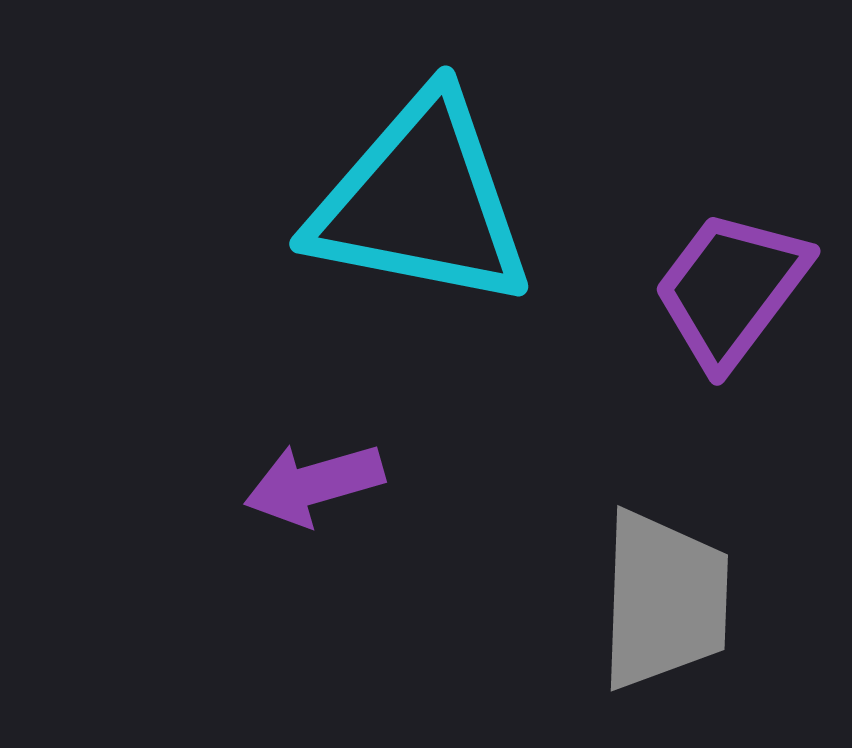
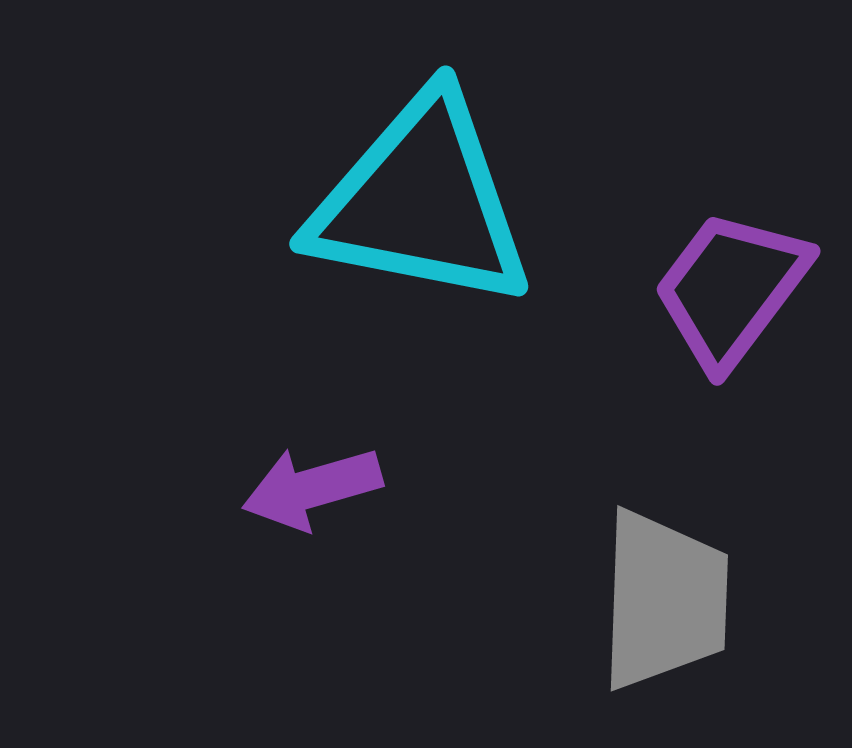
purple arrow: moved 2 px left, 4 px down
